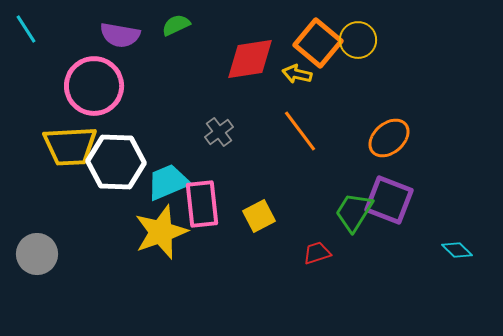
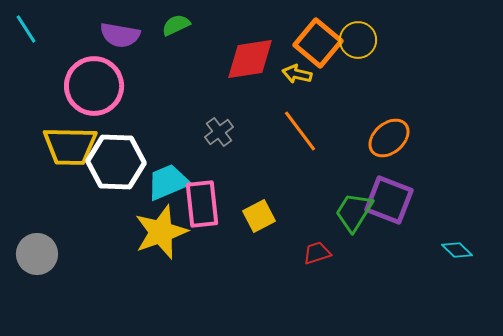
yellow trapezoid: rotated 4 degrees clockwise
